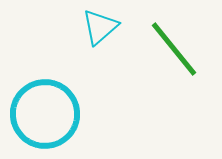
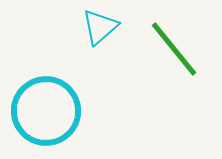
cyan circle: moved 1 px right, 3 px up
